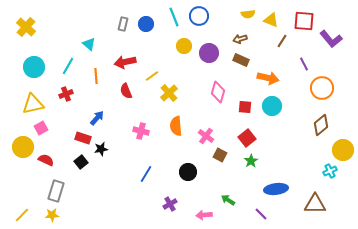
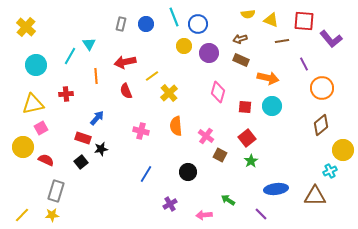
blue circle at (199, 16): moved 1 px left, 8 px down
gray rectangle at (123, 24): moved 2 px left
brown line at (282, 41): rotated 48 degrees clockwise
cyan triangle at (89, 44): rotated 16 degrees clockwise
cyan line at (68, 66): moved 2 px right, 10 px up
cyan circle at (34, 67): moved 2 px right, 2 px up
red cross at (66, 94): rotated 16 degrees clockwise
brown triangle at (315, 204): moved 8 px up
